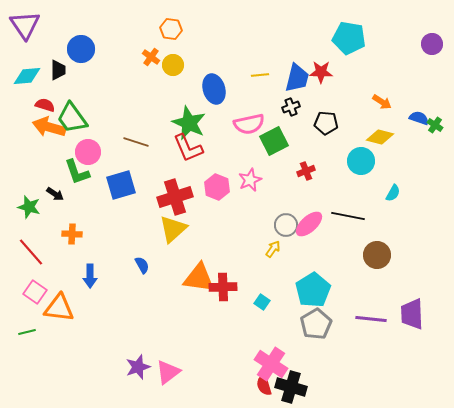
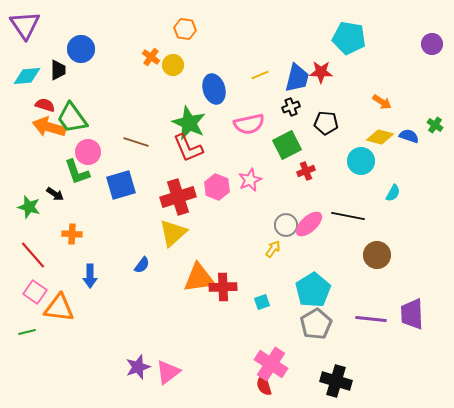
orange hexagon at (171, 29): moved 14 px right
yellow line at (260, 75): rotated 18 degrees counterclockwise
blue semicircle at (419, 118): moved 10 px left, 18 px down
green square at (274, 141): moved 13 px right, 4 px down
red cross at (175, 197): moved 3 px right
yellow triangle at (173, 229): moved 4 px down
red line at (31, 252): moved 2 px right, 3 px down
blue semicircle at (142, 265): rotated 66 degrees clockwise
orange triangle at (199, 278): rotated 16 degrees counterclockwise
cyan square at (262, 302): rotated 35 degrees clockwise
black cross at (291, 387): moved 45 px right, 6 px up
